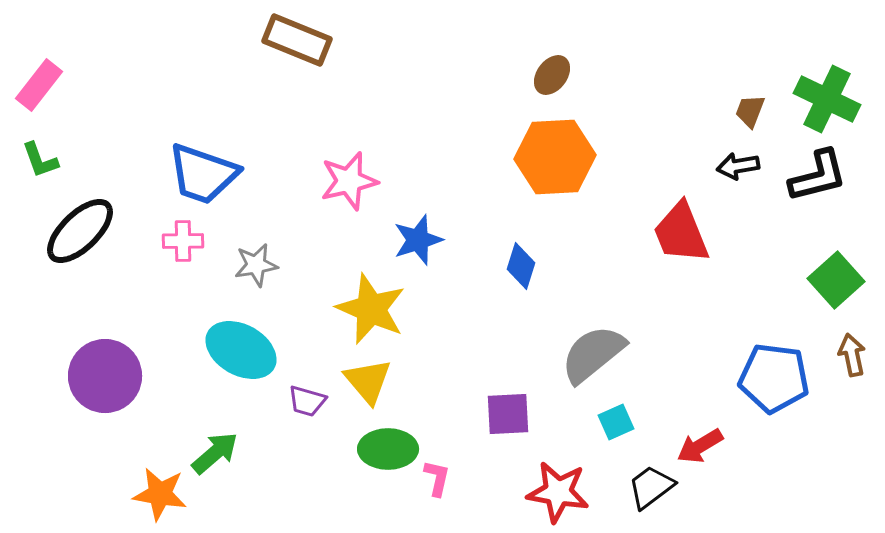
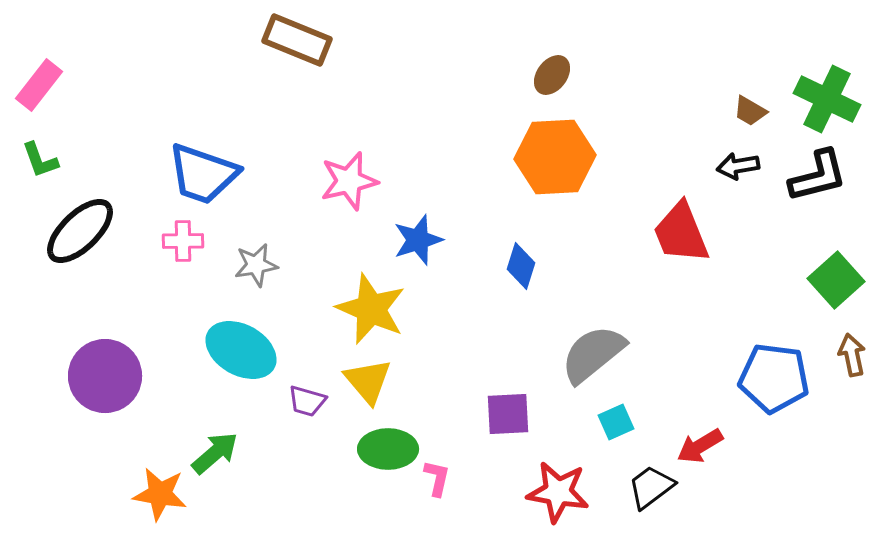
brown trapezoid: rotated 81 degrees counterclockwise
